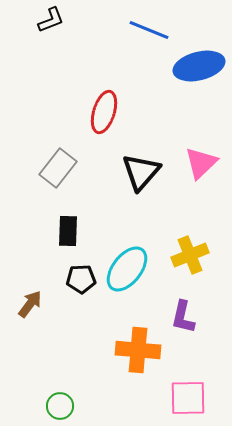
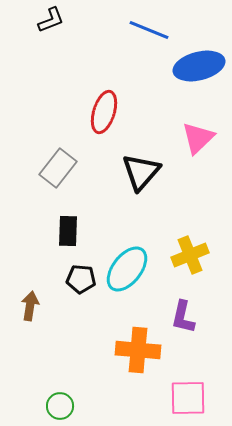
pink triangle: moved 3 px left, 25 px up
black pentagon: rotated 8 degrees clockwise
brown arrow: moved 2 px down; rotated 28 degrees counterclockwise
